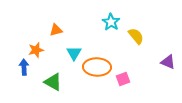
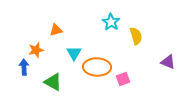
yellow semicircle: rotated 24 degrees clockwise
